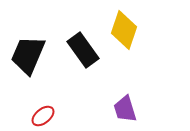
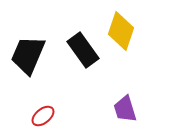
yellow diamond: moved 3 px left, 1 px down
